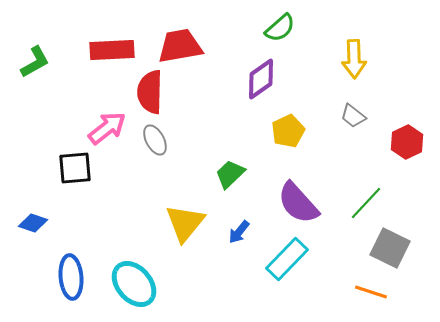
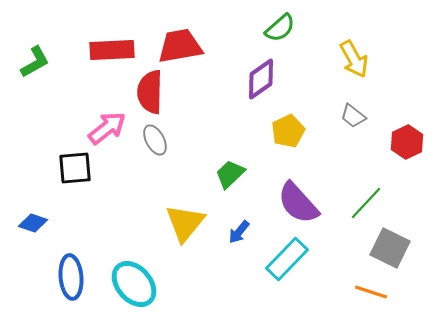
yellow arrow: rotated 27 degrees counterclockwise
